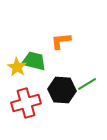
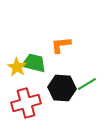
orange L-shape: moved 4 px down
green trapezoid: moved 2 px down
black hexagon: moved 2 px up
